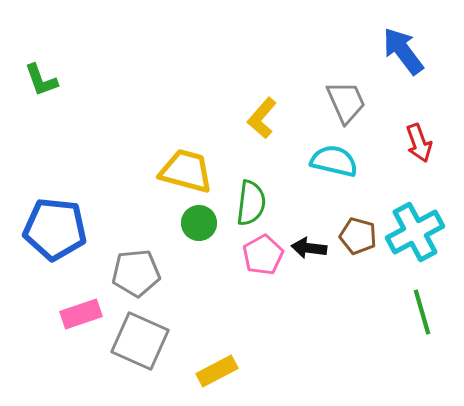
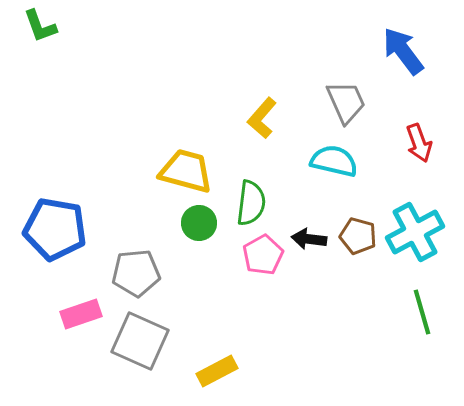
green L-shape: moved 1 px left, 54 px up
blue pentagon: rotated 4 degrees clockwise
black arrow: moved 9 px up
